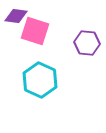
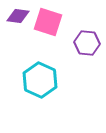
purple diamond: moved 2 px right
pink square: moved 13 px right, 9 px up
